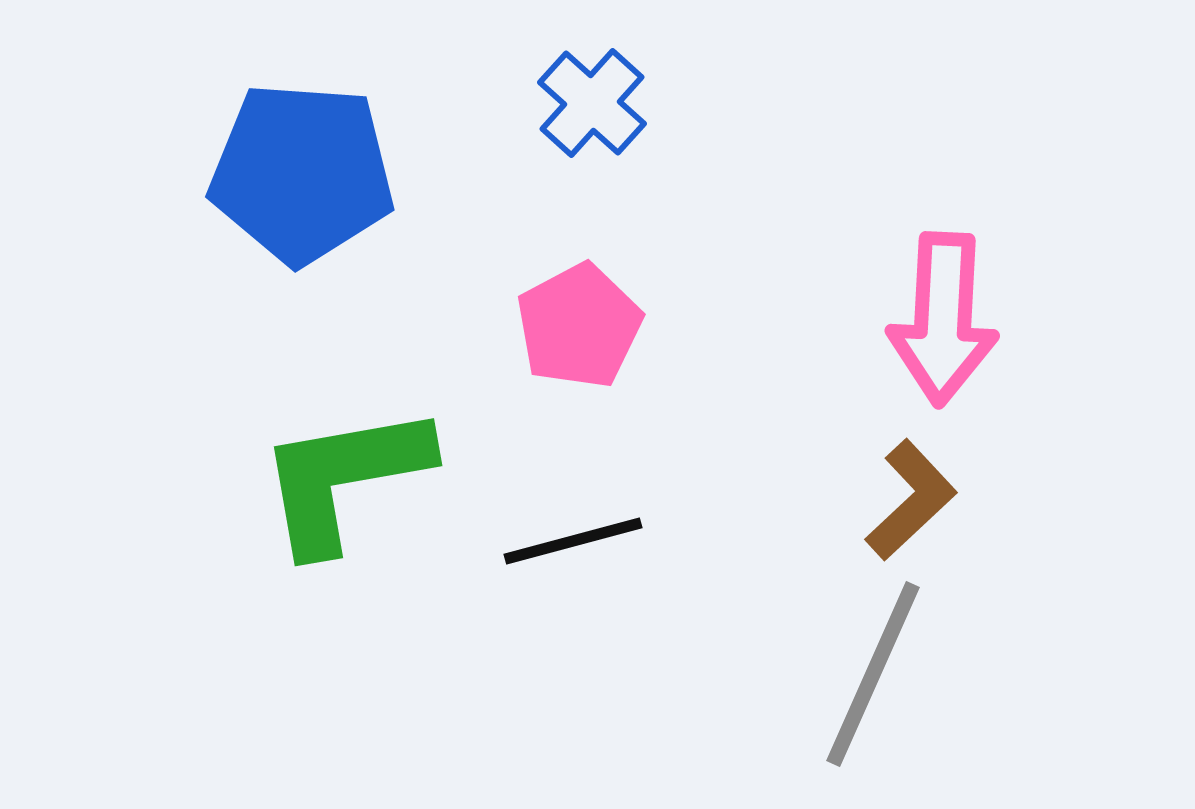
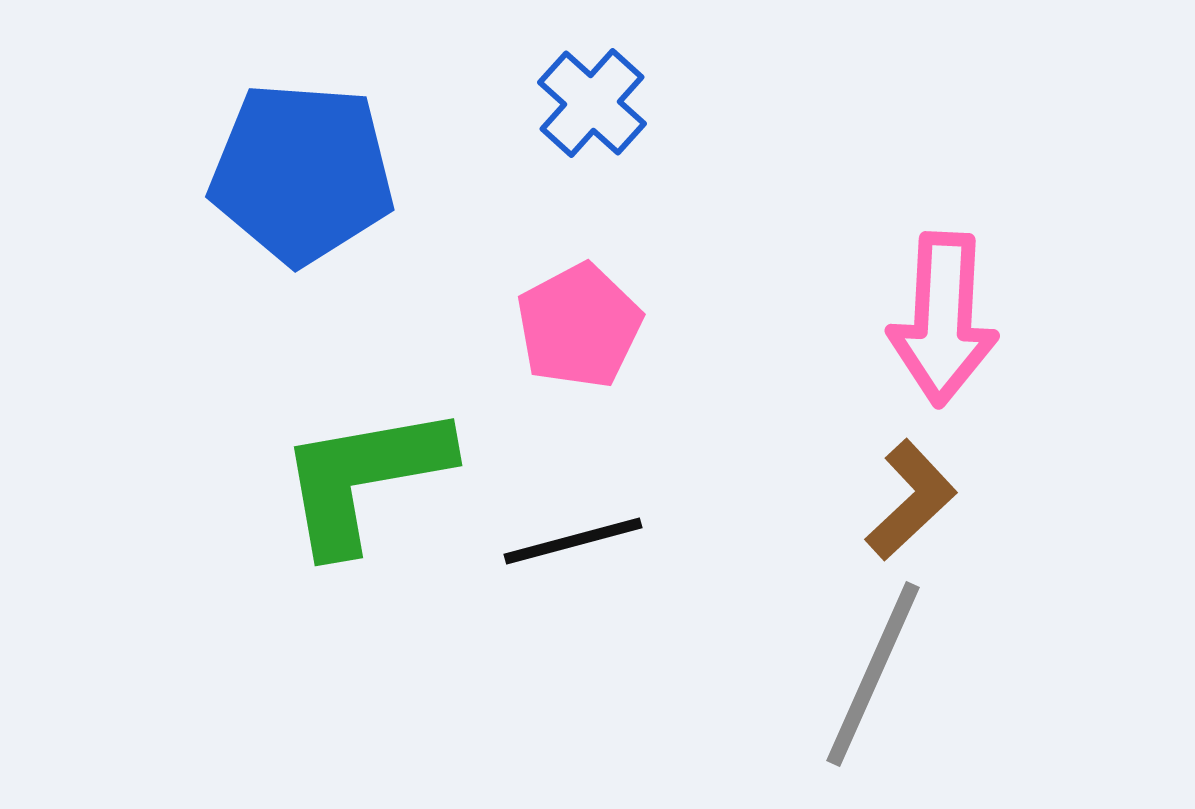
green L-shape: moved 20 px right
